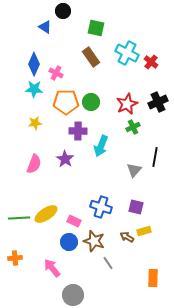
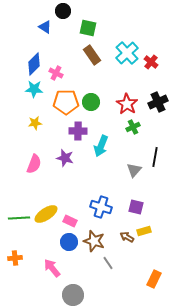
green square: moved 8 px left
cyan cross: rotated 20 degrees clockwise
brown rectangle: moved 1 px right, 2 px up
blue diamond: rotated 20 degrees clockwise
red star: rotated 15 degrees counterclockwise
purple star: moved 1 px up; rotated 18 degrees counterclockwise
pink rectangle: moved 4 px left
orange rectangle: moved 1 px right, 1 px down; rotated 24 degrees clockwise
